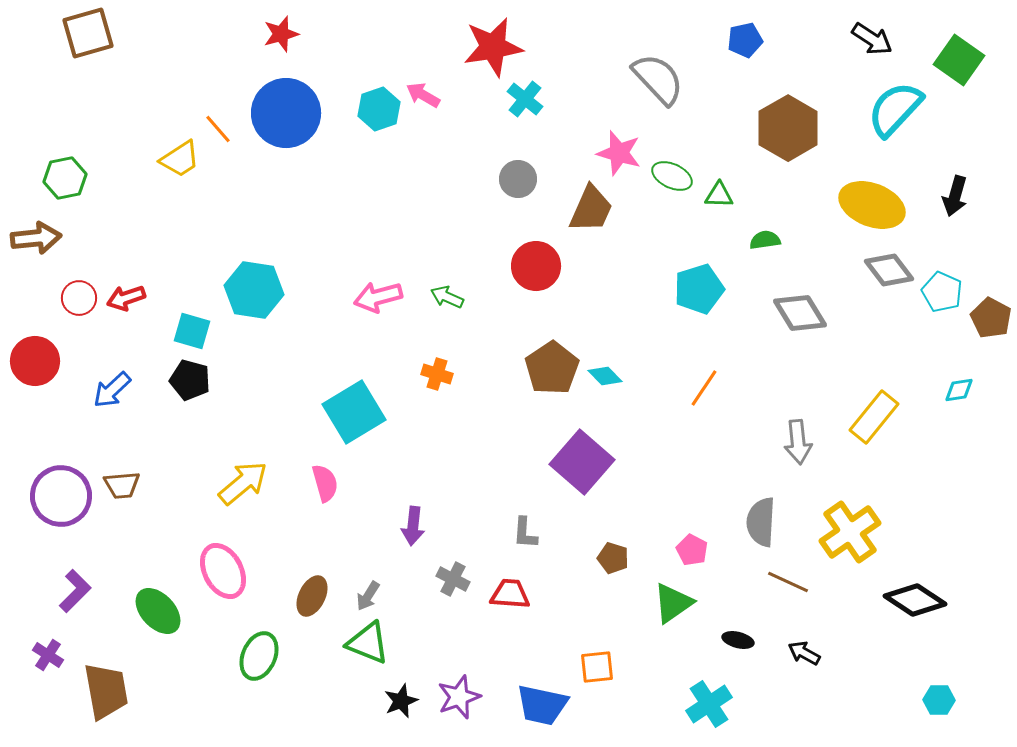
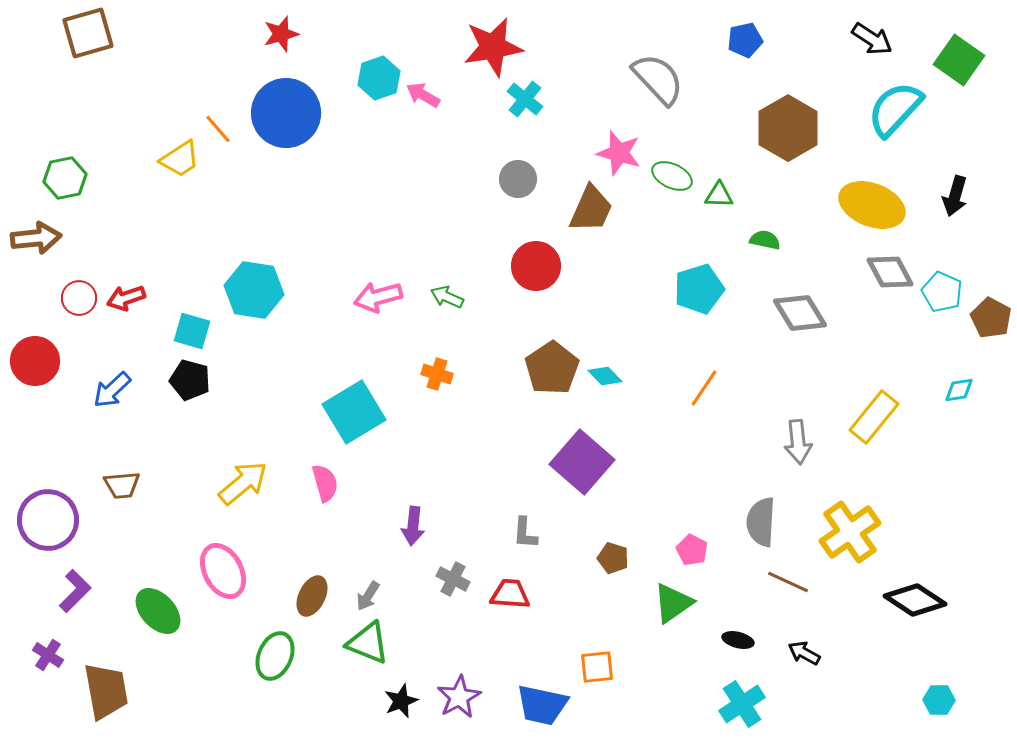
cyan hexagon at (379, 109): moved 31 px up
green semicircle at (765, 240): rotated 20 degrees clockwise
gray diamond at (889, 270): moved 1 px right, 2 px down; rotated 9 degrees clockwise
purple circle at (61, 496): moved 13 px left, 24 px down
green ellipse at (259, 656): moved 16 px right
purple star at (459, 697): rotated 9 degrees counterclockwise
cyan cross at (709, 704): moved 33 px right
